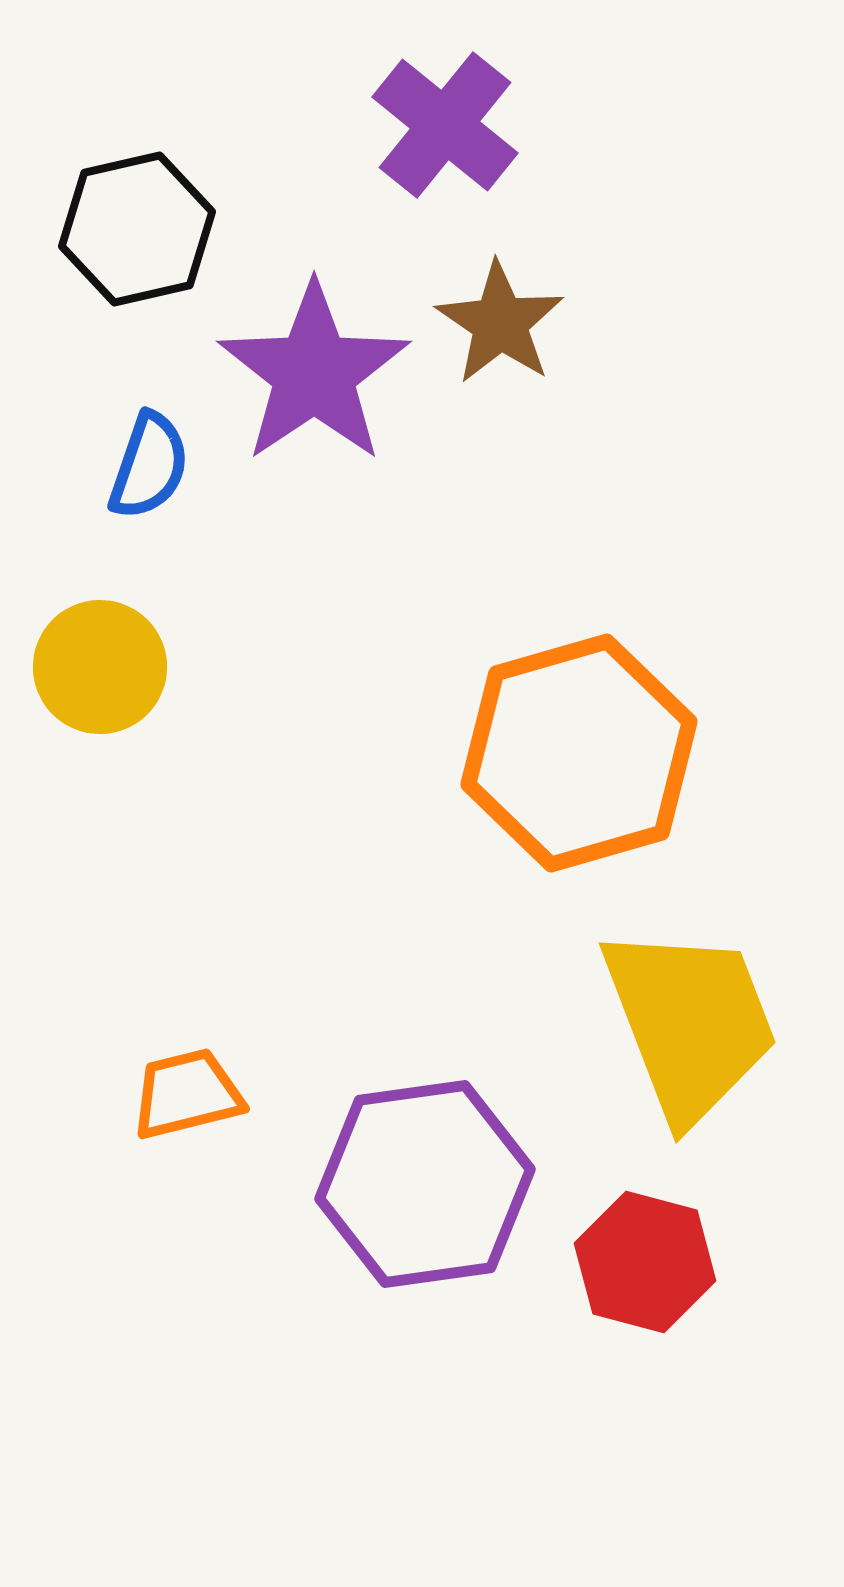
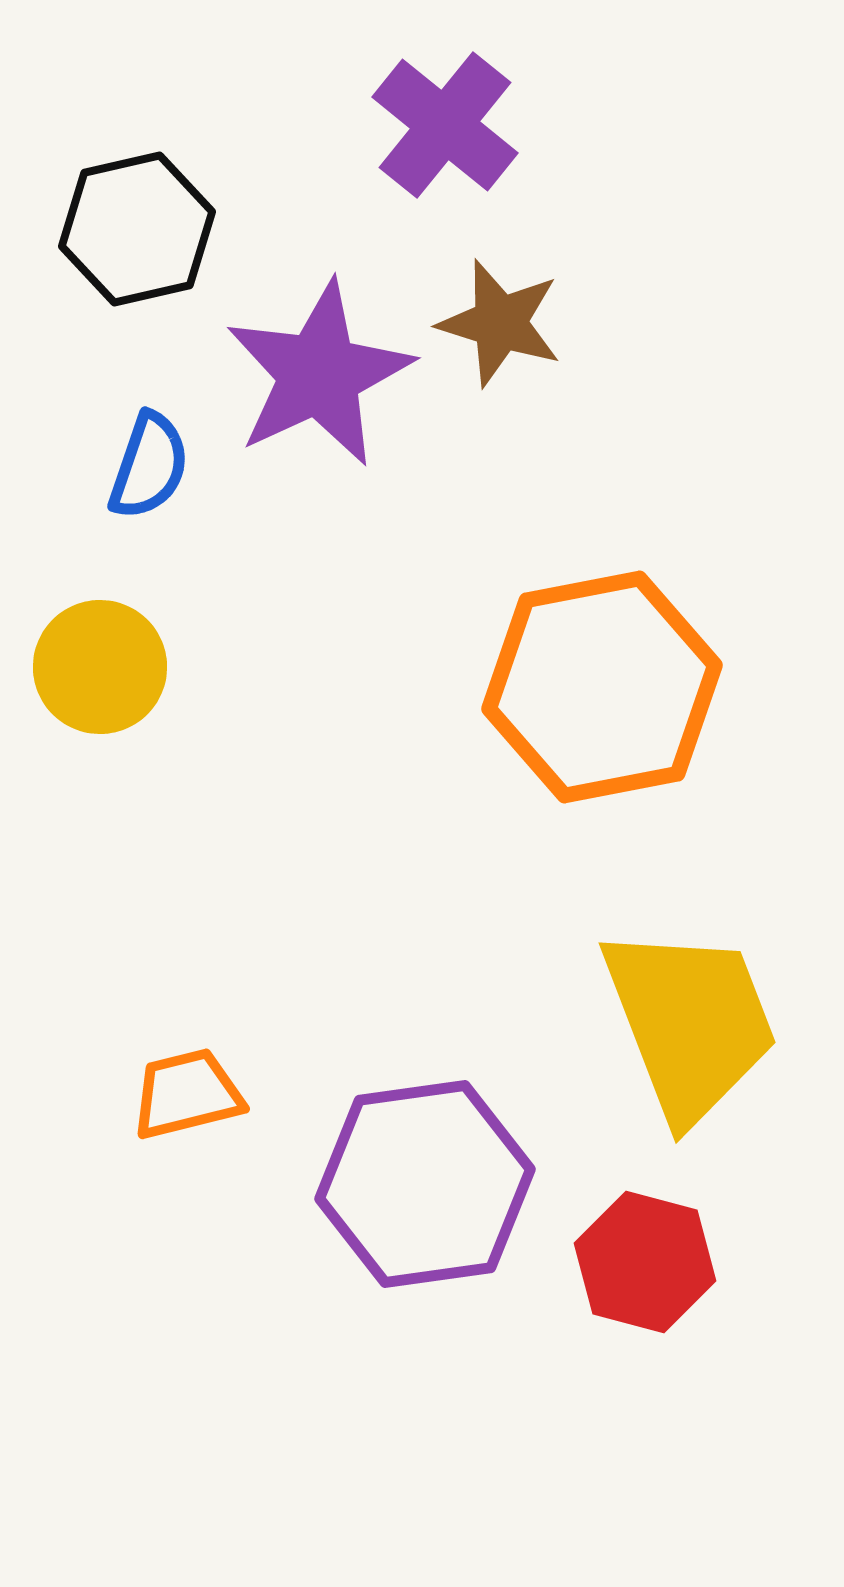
brown star: rotated 17 degrees counterclockwise
purple star: moved 5 px right, 1 px down; rotated 9 degrees clockwise
orange hexagon: moved 23 px right, 66 px up; rotated 5 degrees clockwise
